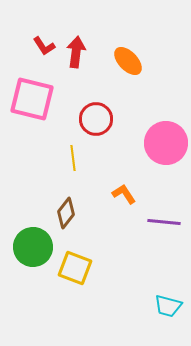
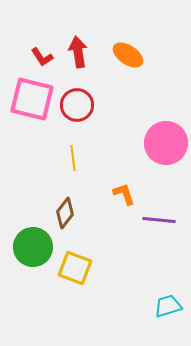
red L-shape: moved 2 px left, 11 px down
red arrow: moved 2 px right; rotated 16 degrees counterclockwise
orange ellipse: moved 6 px up; rotated 12 degrees counterclockwise
red circle: moved 19 px left, 14 px up
orange L-shape: rotated 15 degrees clockwise
brown diamond: moved 1 px left
purple line: moved 5 px left, 2 px up
cyan trapezoid: rotated 148 degrees clockwise
